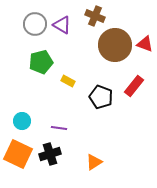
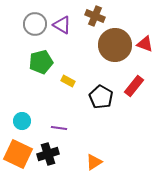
black pentagon: rotated 10 degrees clockwise
black cross: moved 2 px left
